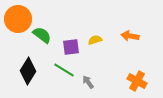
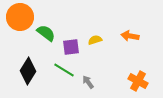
orange circle: moved 2 px right, 2 px up
green semicircle: moved 4 px right, 2 px up
orange cross: moved 1 px right
